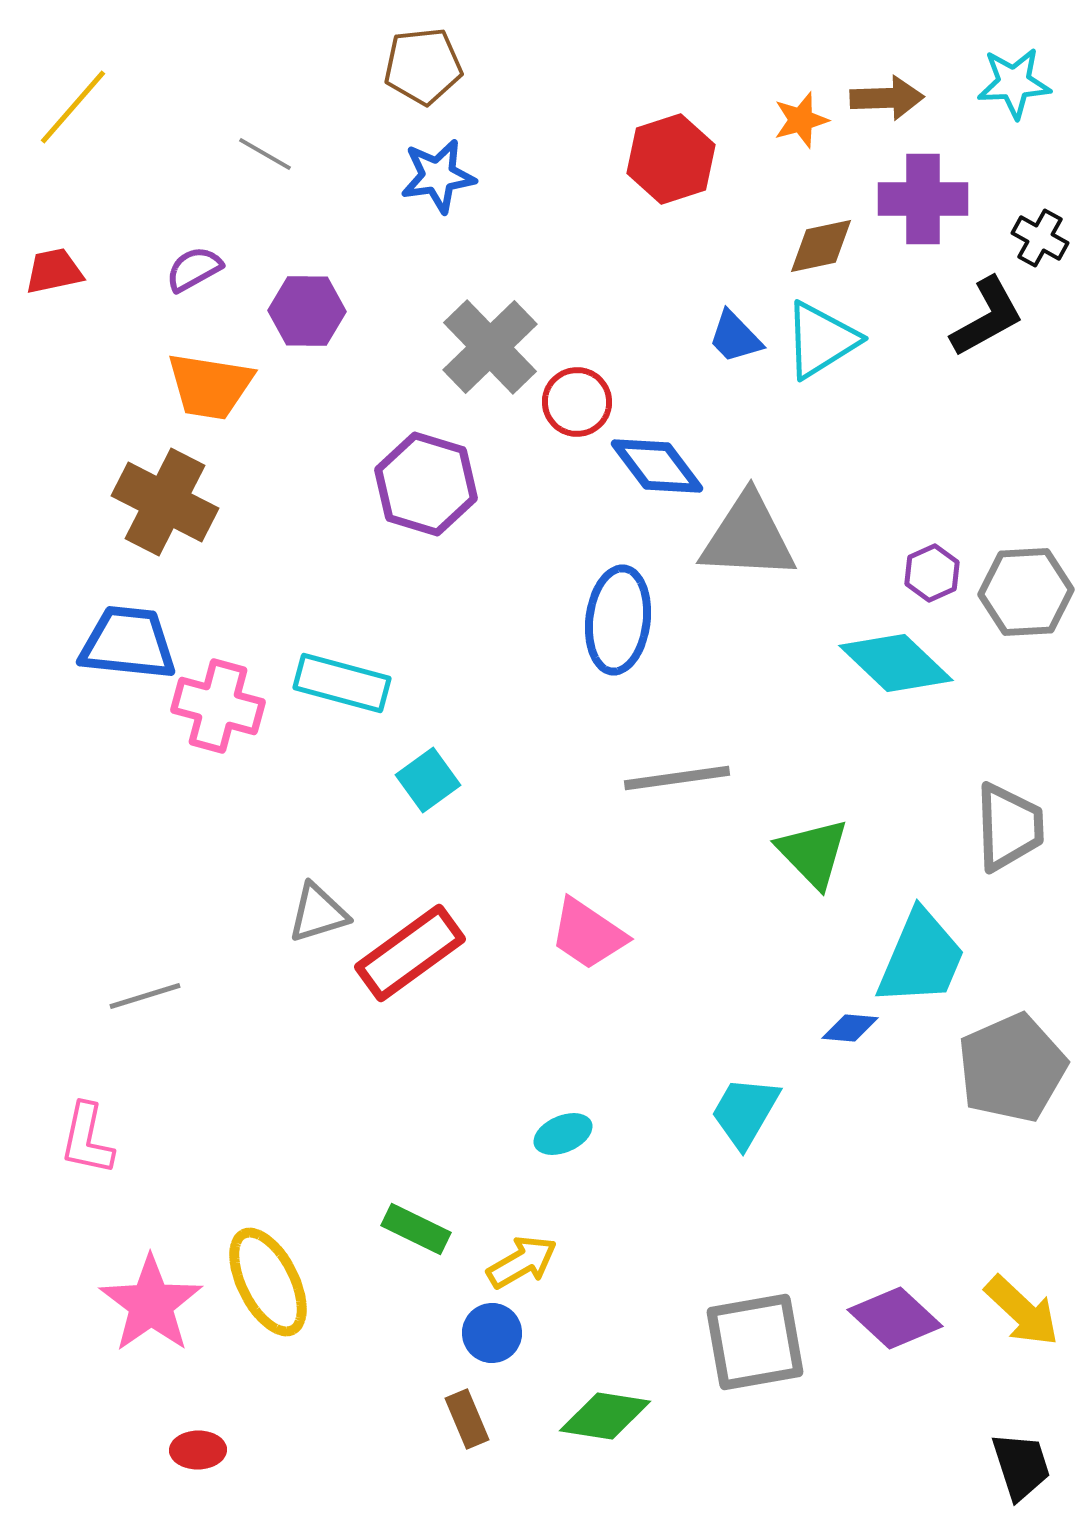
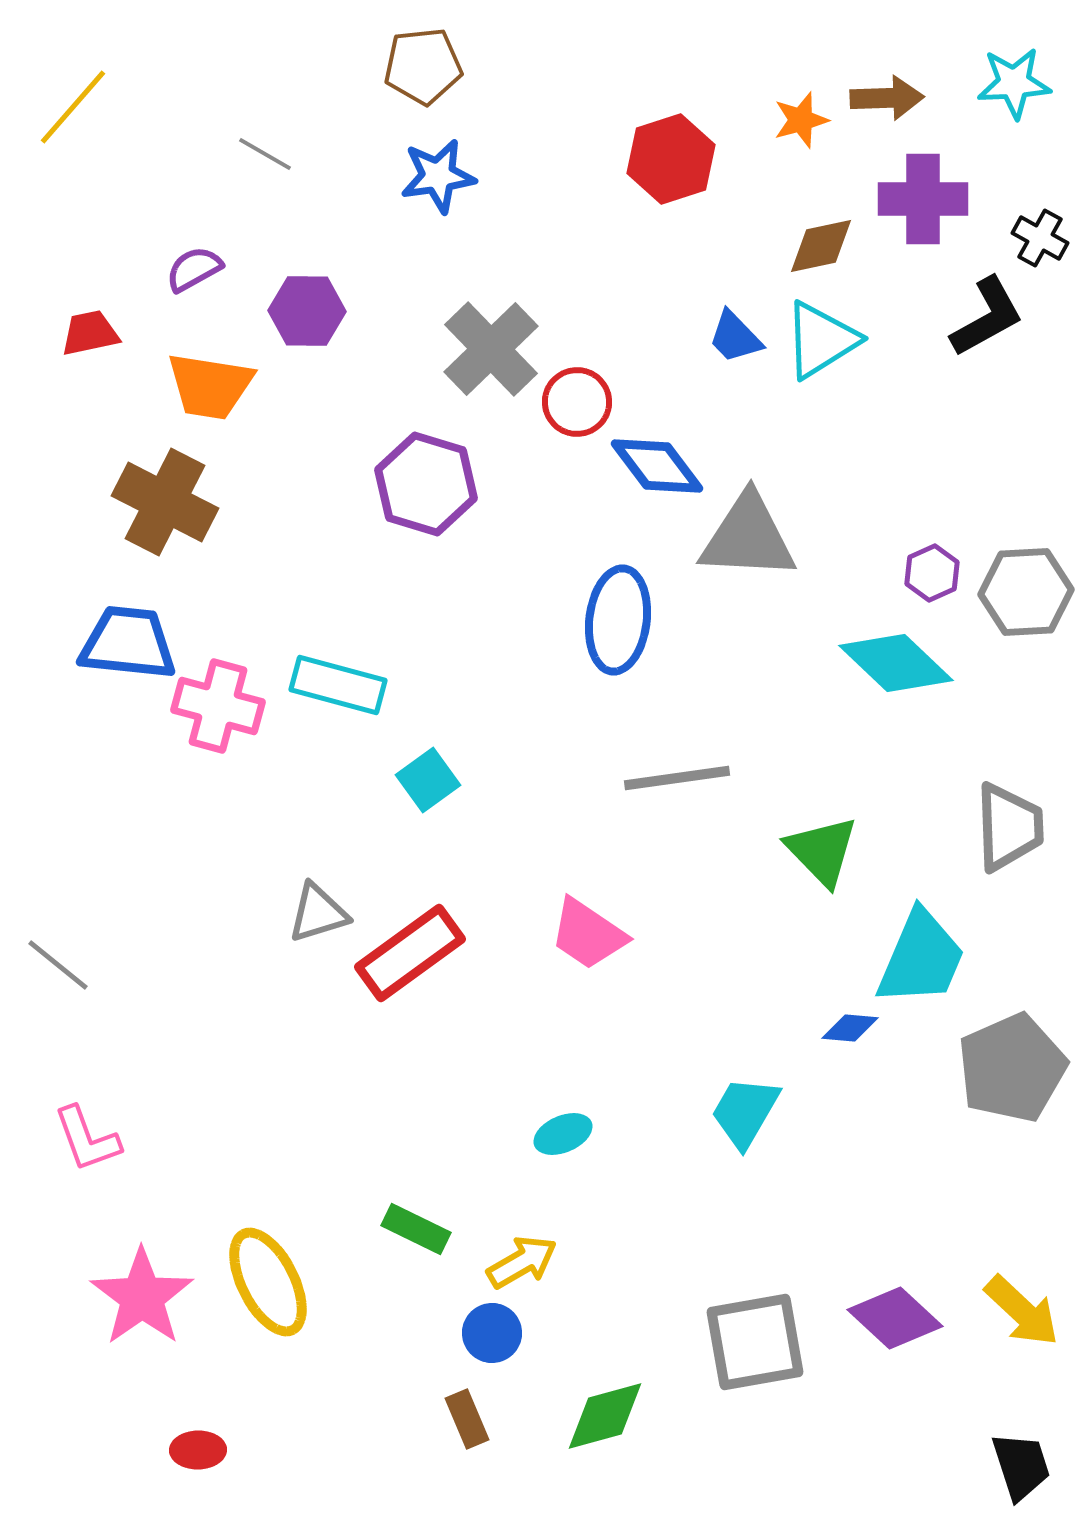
red trapezoid at (54, 271): moved 36 px right, 62 px down
gray cross at (490, 347): moved 1 px right, 2 px down
cyan rectangle at (342, 683): moved 4 px left, 2 px down
green triangle at (813, 853): moved 9 px right, 2 px up
gray line at (145, 996): moved 87 px left, 31 px up; rotated 56 degrees clockwise
pink L-shape at (87, 1139): rotated 32 degrees counterclockwise
pink star at (151, 1304): moved 9 px left, 7 px up
green diamond at (605, 1416): rotated 24 degrees counterclockwise
